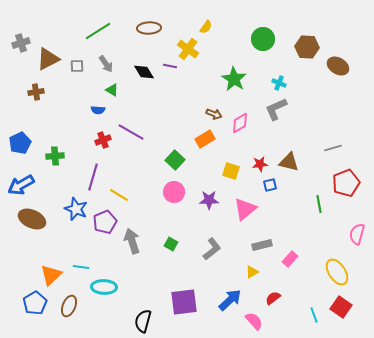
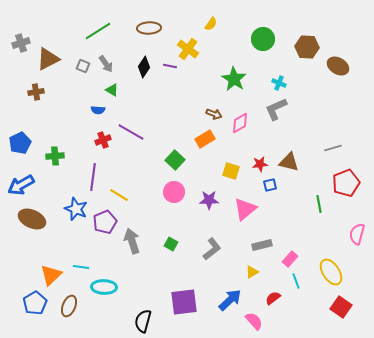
yellow semicircle at (206, 27): moved 5 px right, 3 px up
gray square at (77, 66): moved 6 px right; rotated 24 degrees clockwise
black diamond at (144, 72): moved 5 px up; rotated 65 degrees clockwise
purple line at (93, 177): rotated 8 degrees counterclockwise
yellow ellipse at (337, 272): moved 6 px left
cyan line at (314, 315): moved 18 px left, 34 px up
